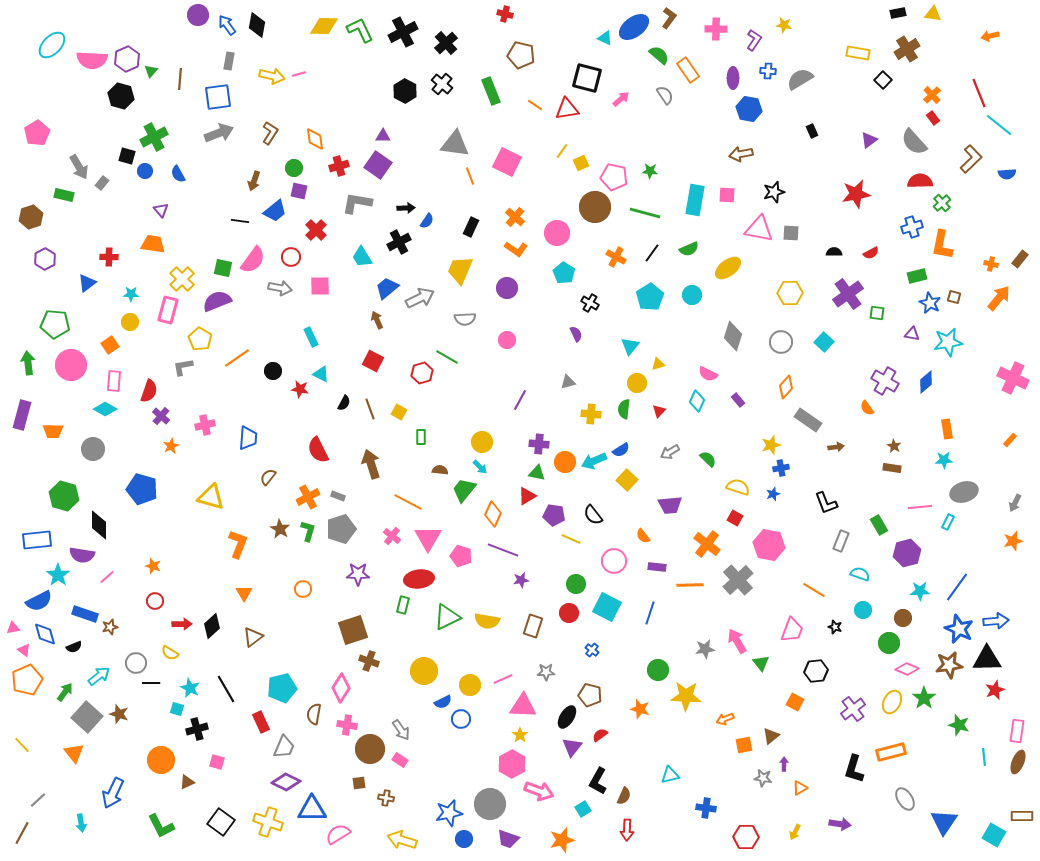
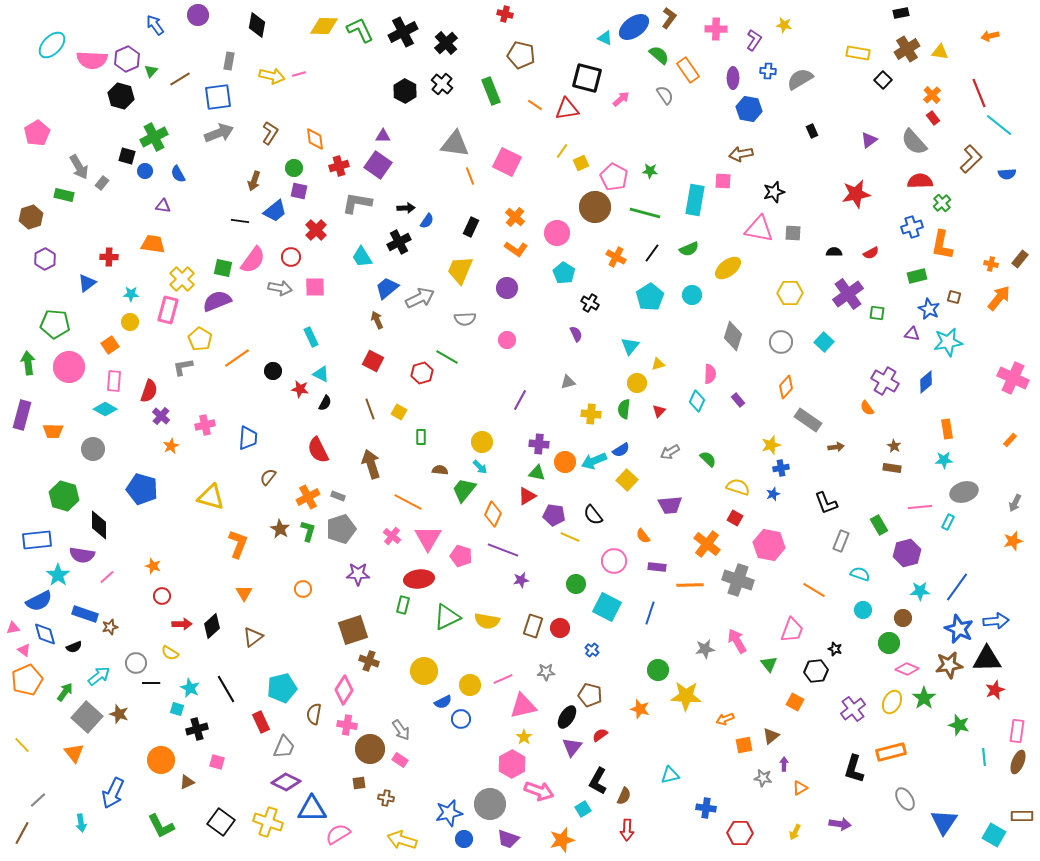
black rectangle at (898, 13): moved 3 px right
yellow triangle at (933, 14): moved 7 px right, 38 px down
blue arrow at (227, 25): moved 72 px left
brown line at (180, 79): rotated 55 degrees clockwise
pink pentagon at (614, 177): rotated 16 degrees clockwise
pink square at (727, 195): moved 4 px left, 14 px up
purple triangle at (161, 210): moved 2 px right, 4 px up; rotated 42 degrees counterclockwise
gray square at (791, 233): moved 2 px right
pink square at (320, 286): moved 5 px left, 1 px down
blue star at (930, 303): moved 1 px left, 6 px down
pink circle at (71, 365): moved 2 px left, 2 px down
pink semicircle at (708, 374): moved 2 px right; rotated 114 degrees counterclockwise
black semicircle at (344, 403): moved 19 px left
yellow line at (571, 539): moved 1 px left, 2 px up
gray cross at (738, 580): rotated 28 degrees counterclockwise
red circle at (155, 601): moved 7 px right, 5 px up
red circle at (569, 613): moved 9 px left, 15 px down
black star at (835, 627): moved 22 px down
green triangle at (761, 663): moved 8 px right, 1 px down
pink diamond at (341, 688): moved 3 px right, 2 px down
pink triangle at (523, 706): rotated 16 degrees counterclockwise
yellow star at (520, 735): moved 4 px right, 2 px down
red hexagon at (746, 837): moved 6 px left, 4 px up
